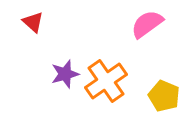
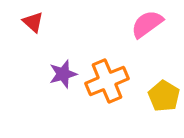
purple star: moved 2 px left
orange cross: moved 1 px right; rotated 12 degrees clockwise
yellow pentagon: rotated 8 degrees clockwise
